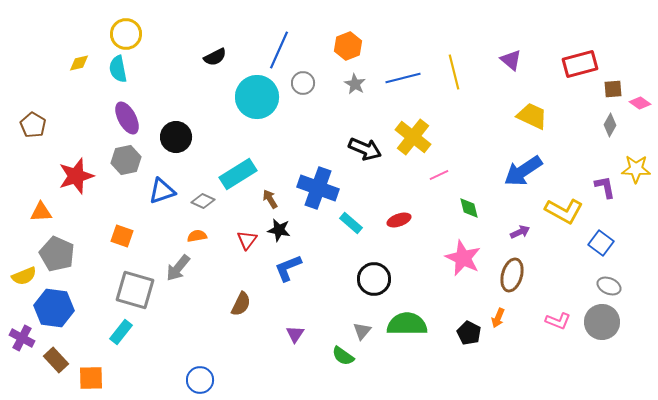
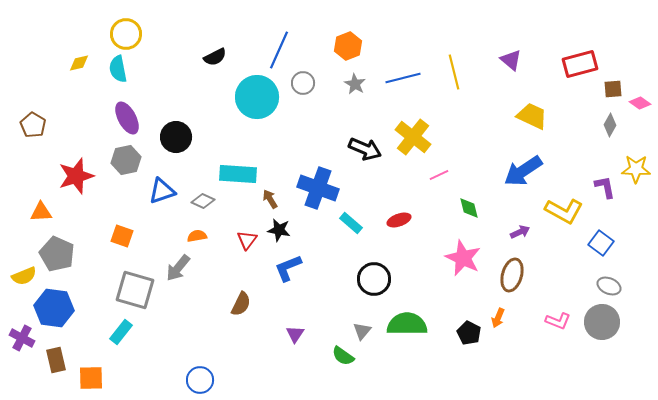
cyan rectangle at (238, 174): rotated 36 degrees clockwise
brown rectangle at (56, 360): rotated 30 degrees clockwise
